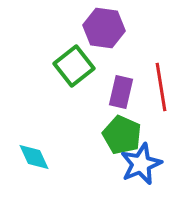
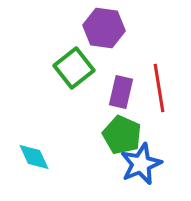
green square: moved 2 px down
red line: moved 2 px left, 1 px down
